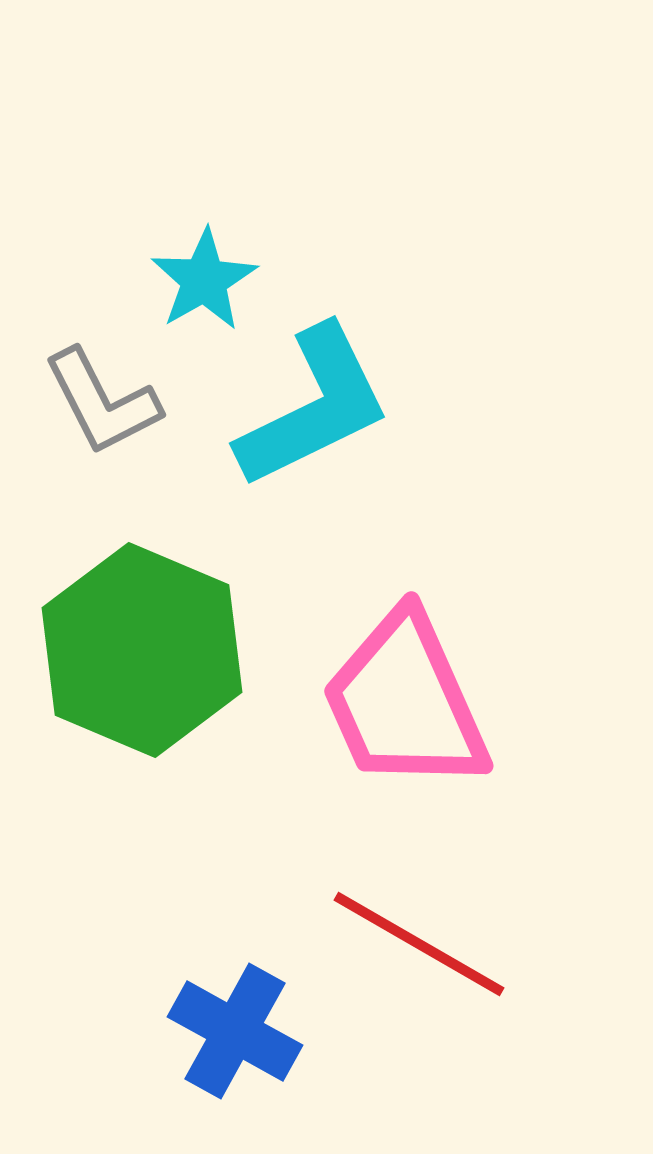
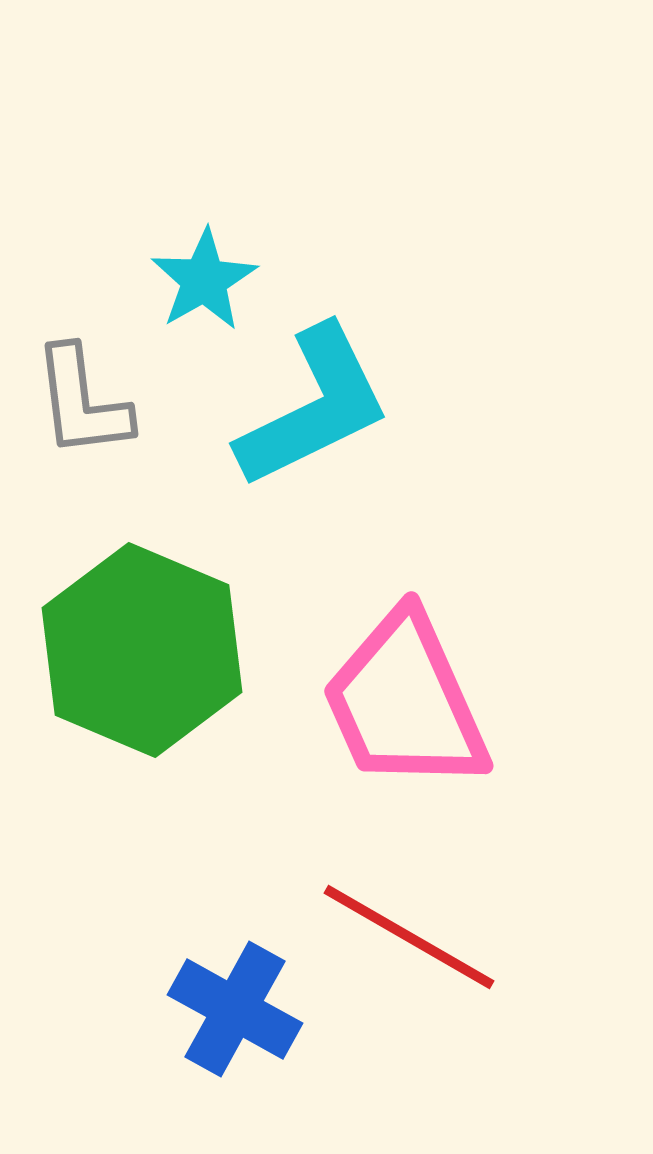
gray L-shape: moved 20 px left; rotated 20 degrees clockwise
red line: moved 10 px left, 7 px up
blue cross: moved 22 px up
